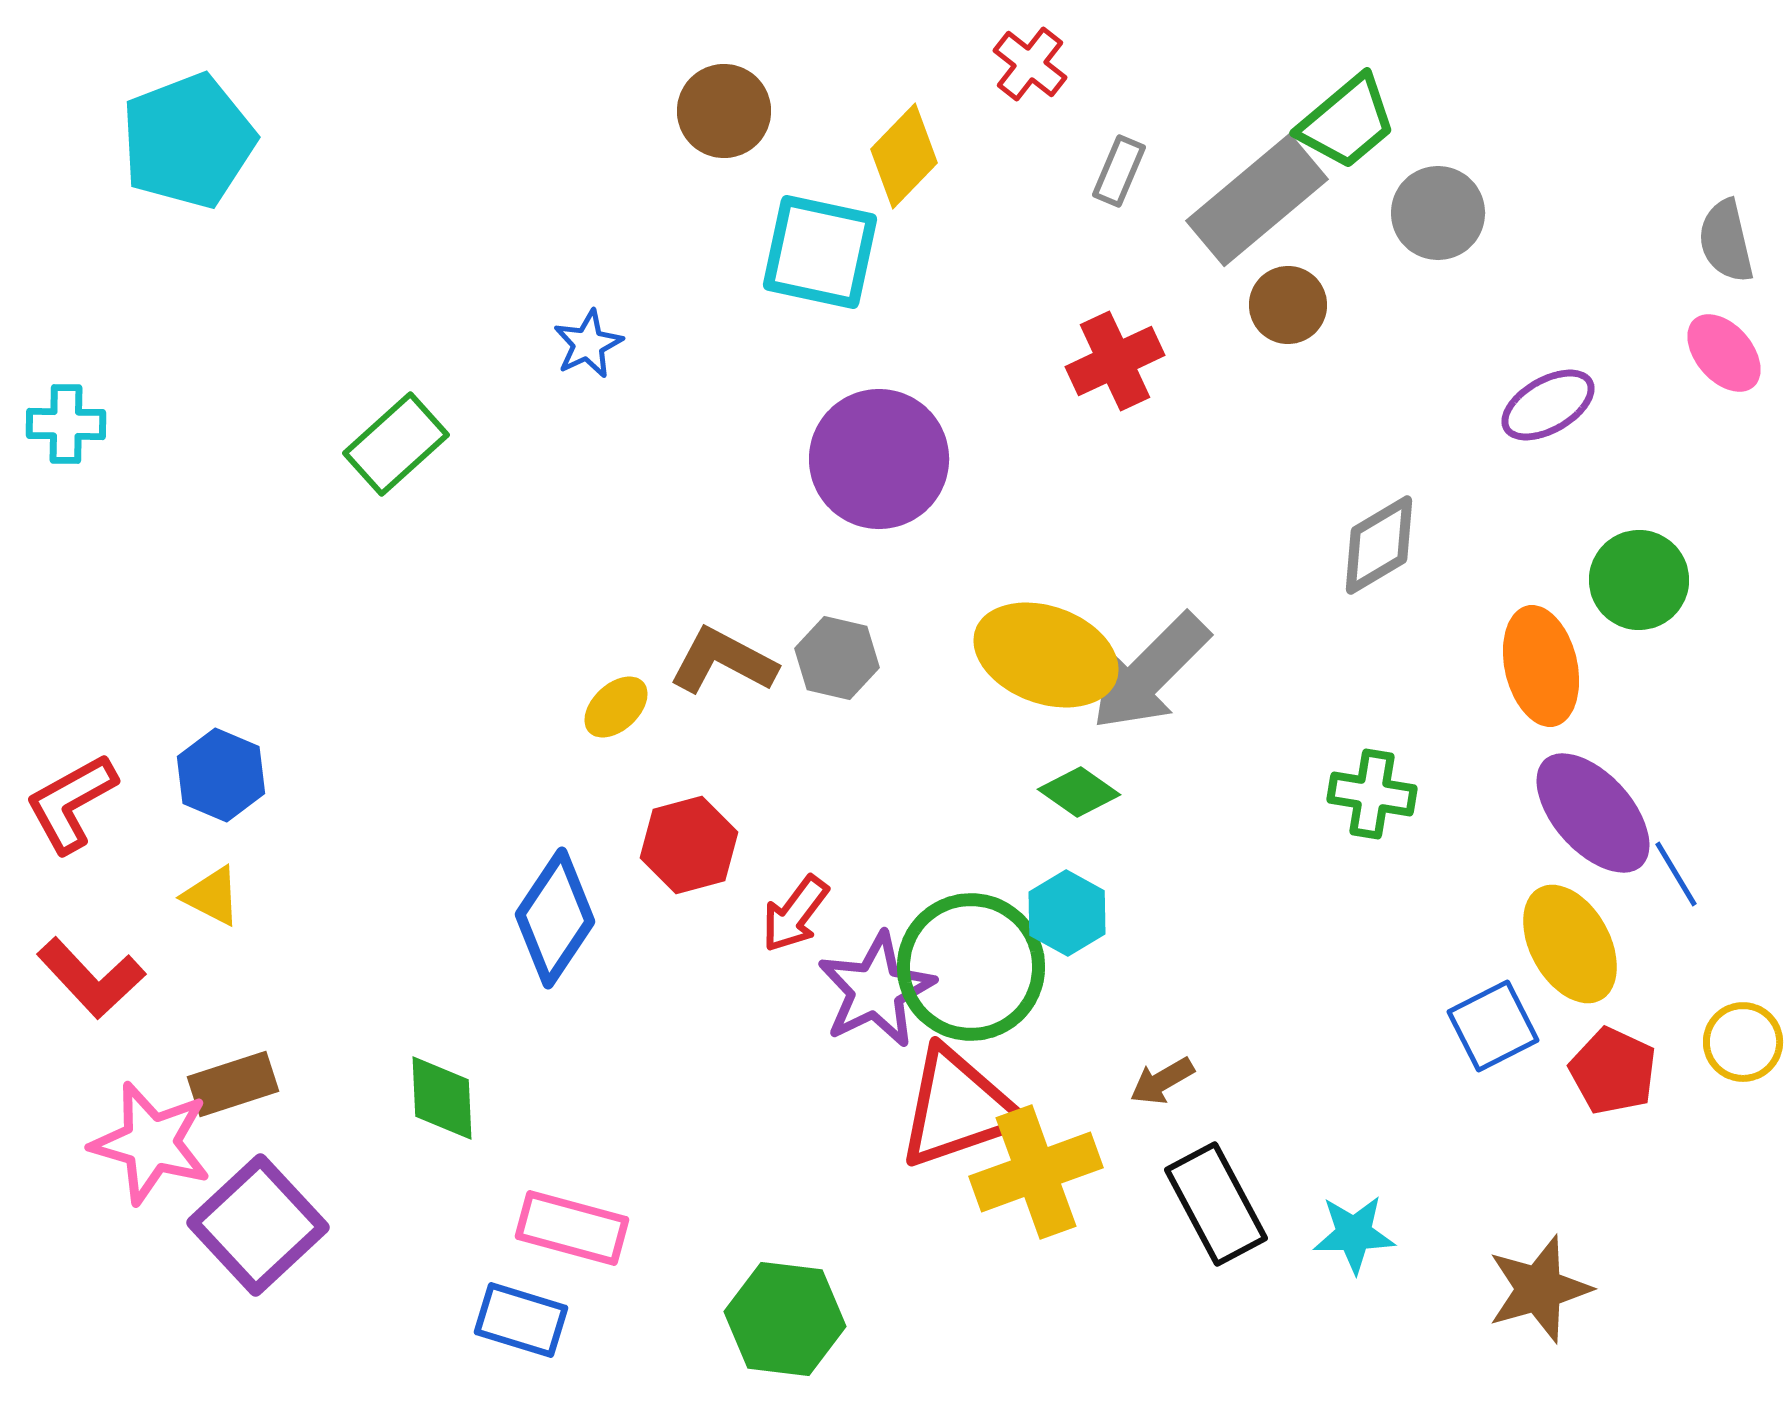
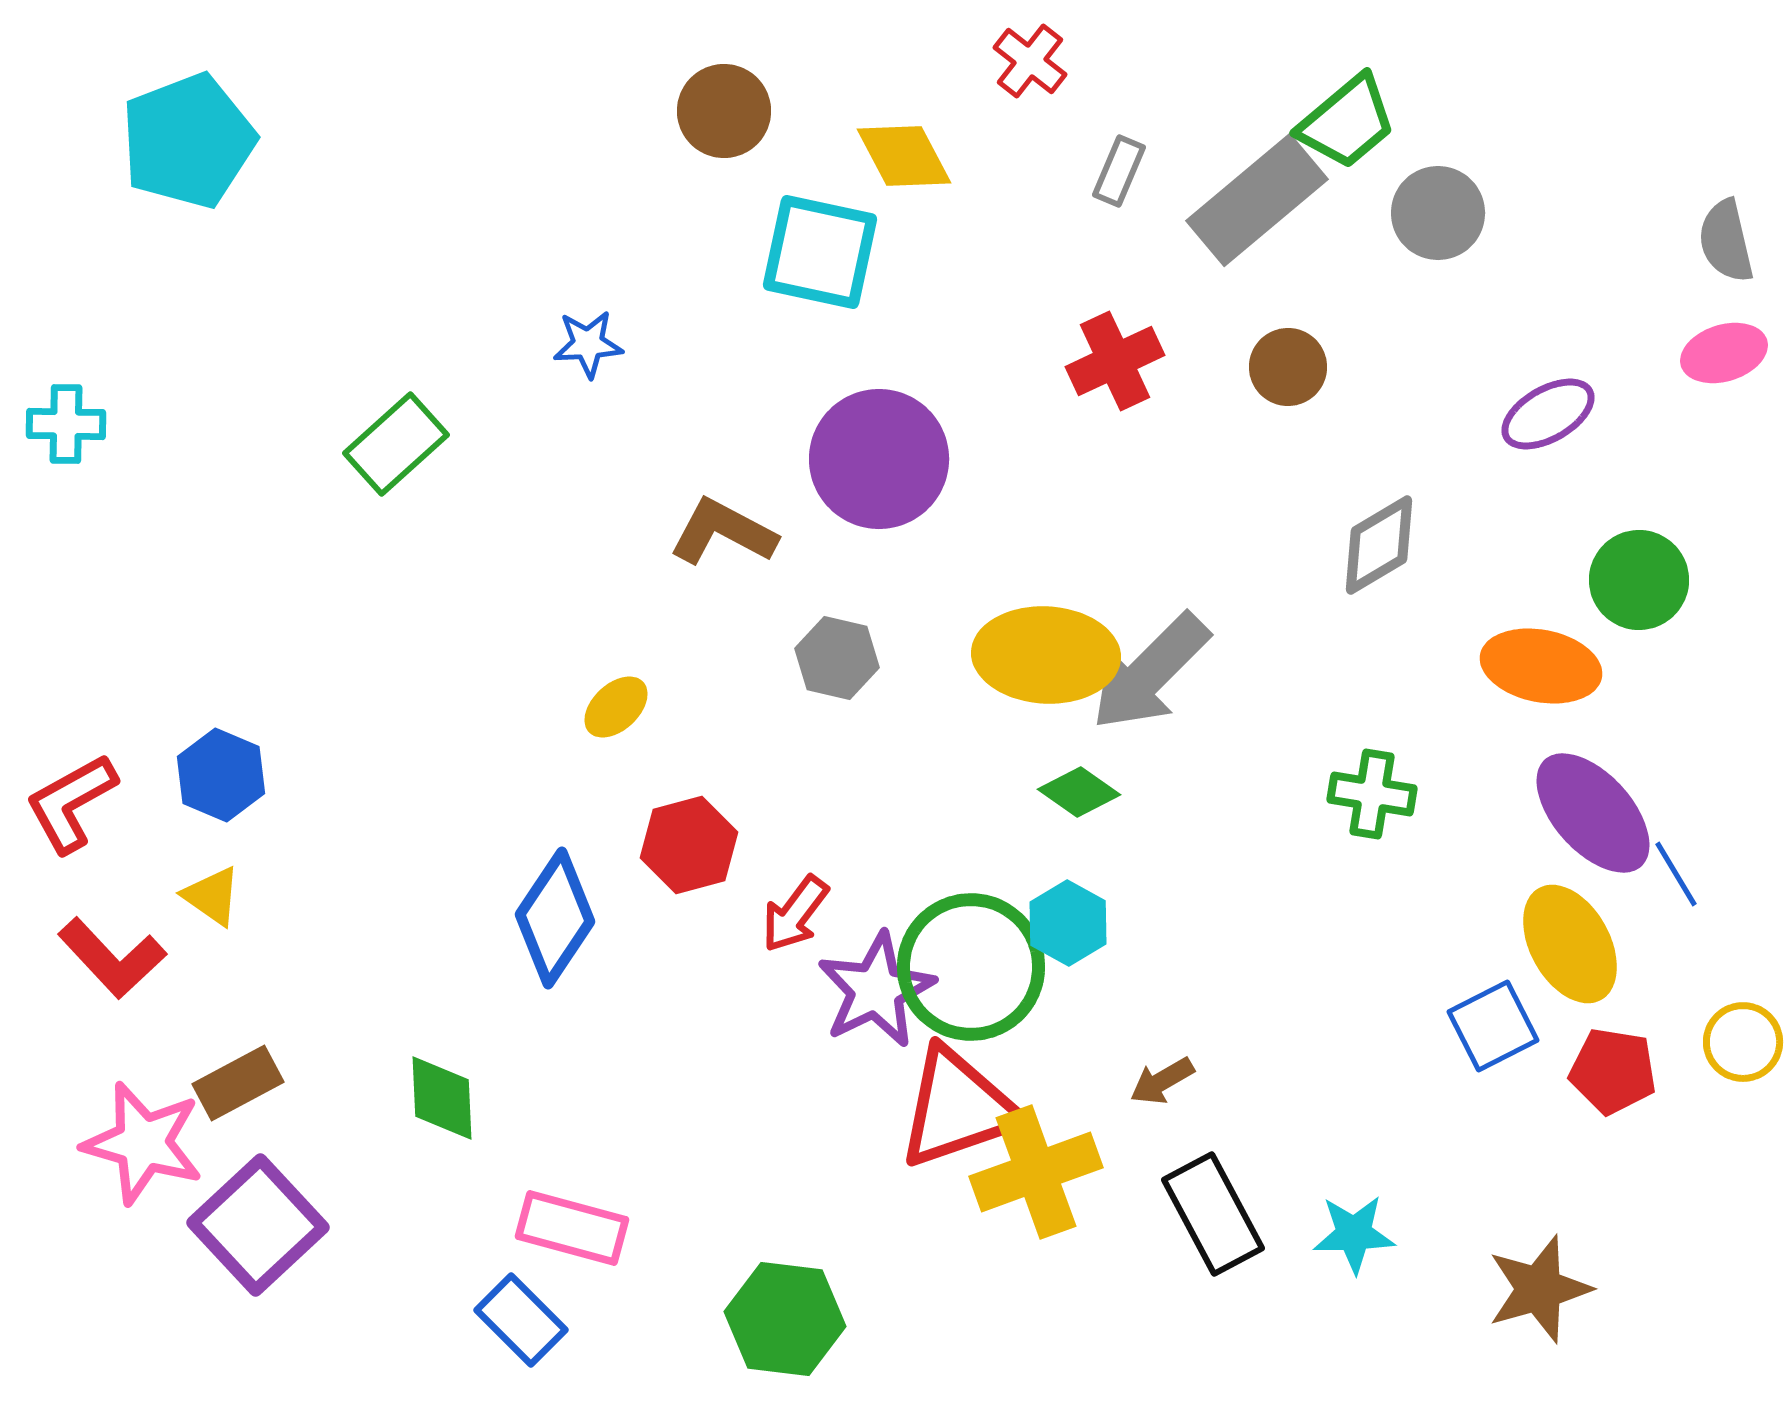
red cross at (1030, 64): moved 3 px up
yellow diamond at (904, 156): rotated 72 degrees counterclockwise
brown circle at (1288, 305): moved 62 px down
blue star at (588, 344): rotated 22 degrees clockwise
pink ellipse at (1724, 353): rotated 66 degrees counterclockwise
purple ellipse at (1548, 405): moved 9 px down
yellow ellipse at (1046, 655): rotated 17 degrees counterclockwise
brown L-shape at (723, 661): moved 129 px up
orange ellipse at (1541, 666): rotated 66 degrees counterclockwise
yellow triangle at (212, 896): rotated 8 degrees clockwise
cyan hexagon at (1067, 913): moved 1 px right, 10 px down
red L-shape at (91, 978): moved 21 px right, 20 px up
red pentagon at (1613, 1071): rotated 16 degrees counterclockwise
brown rectangle at (233, 1084): moved 5 px right, 1 px up; rotated 10 degrees counterclockwise
pink star at (151, 1143): moved 8 px left
black rectangle at (1216, 1204): moved 3 px left, 10 px down
blue rectangle at (521, 1320): rotated 28 degrees clockwise
